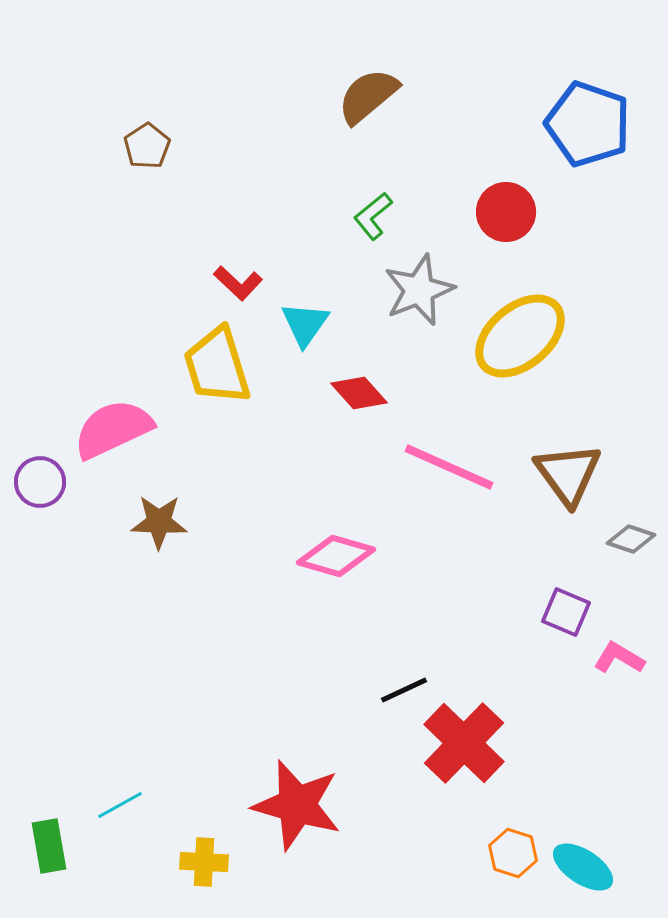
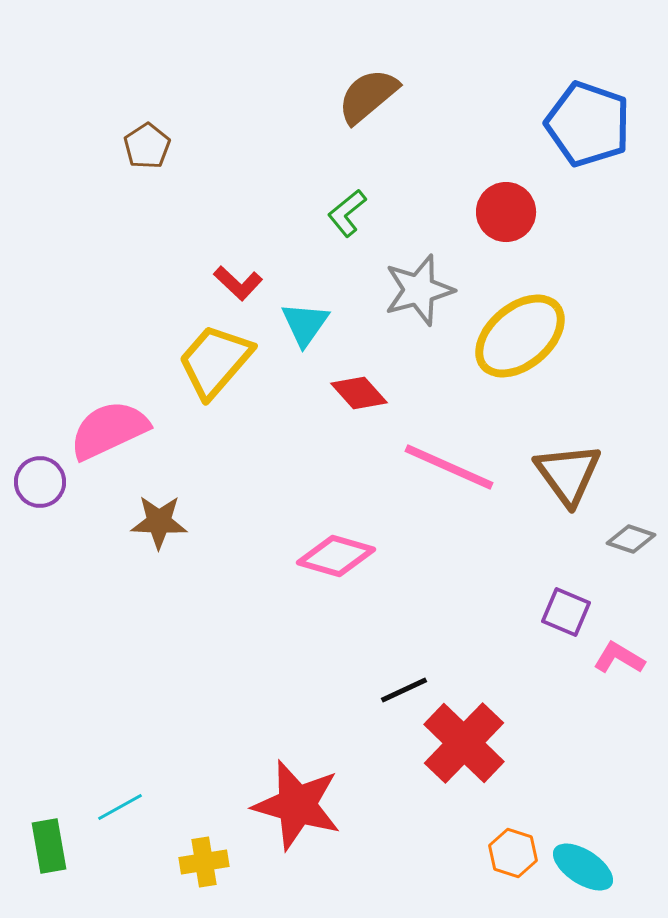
green L-shape: moved 26 px left, 3 px up
gray star: rotated 6 degrees clockwise
yellow trapezoid: moved 2 px left, 5 px up; rotated 58 degrees clockwise
pink semicircle: moved 4 px left, 1 px down
cyan line: moved 2 px down
yellow cross: rotated 12 degrees counterclockwise
